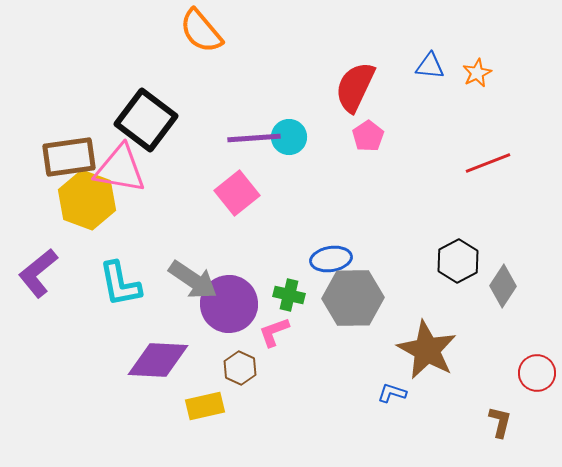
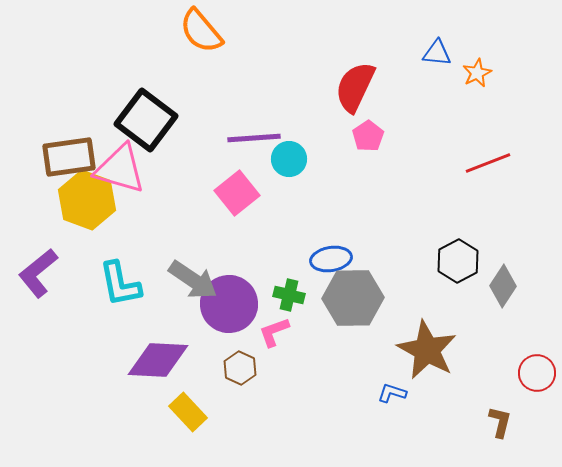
blue triangle: moved 7 px right, 13 px up
cyan circle: moved 22 px down
pink triangle: rotated 6 degrees clockwise
yellow rectangle: moved 17 px left, 6 px down; rotated 60 degrees clockwise
